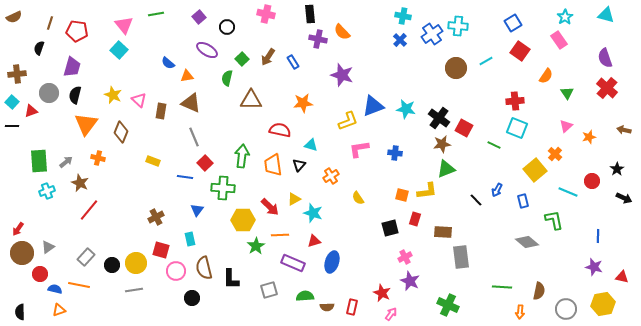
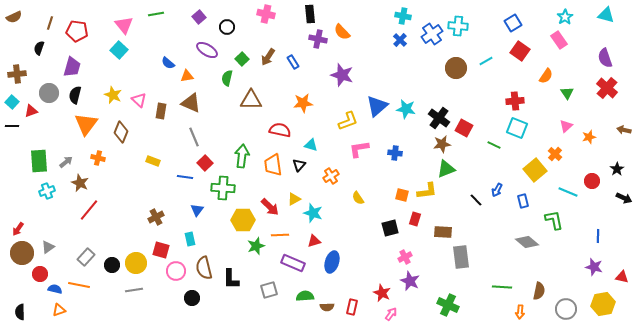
blue triangle at (373, 106): moved 4 px right; rotated 20 degrees counterclockwise
green star at (256, 246): rotated 12 degrees clockwise
